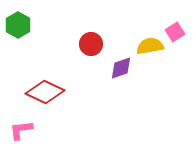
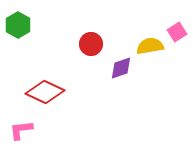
pink square: moved 2 px right
